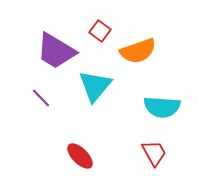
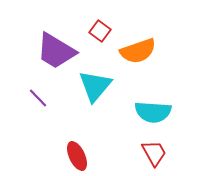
purple line: moved 3 px left
cyan semicircle: moved 9 px left, 5 px down
red ellipse: moved 3 px left; rotated 20 degrees clockwise
